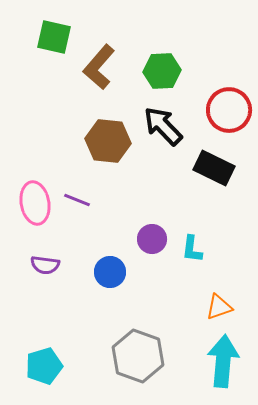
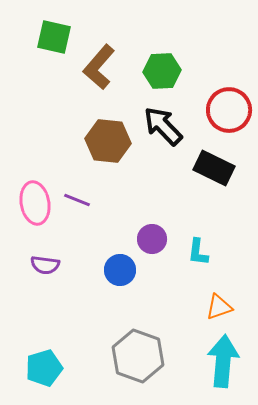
cyan L-shape: moved 6 px right, 3 px down
blue circle: moved 10 px right, 2 px up
cyan pentagon: moved 2 px down
